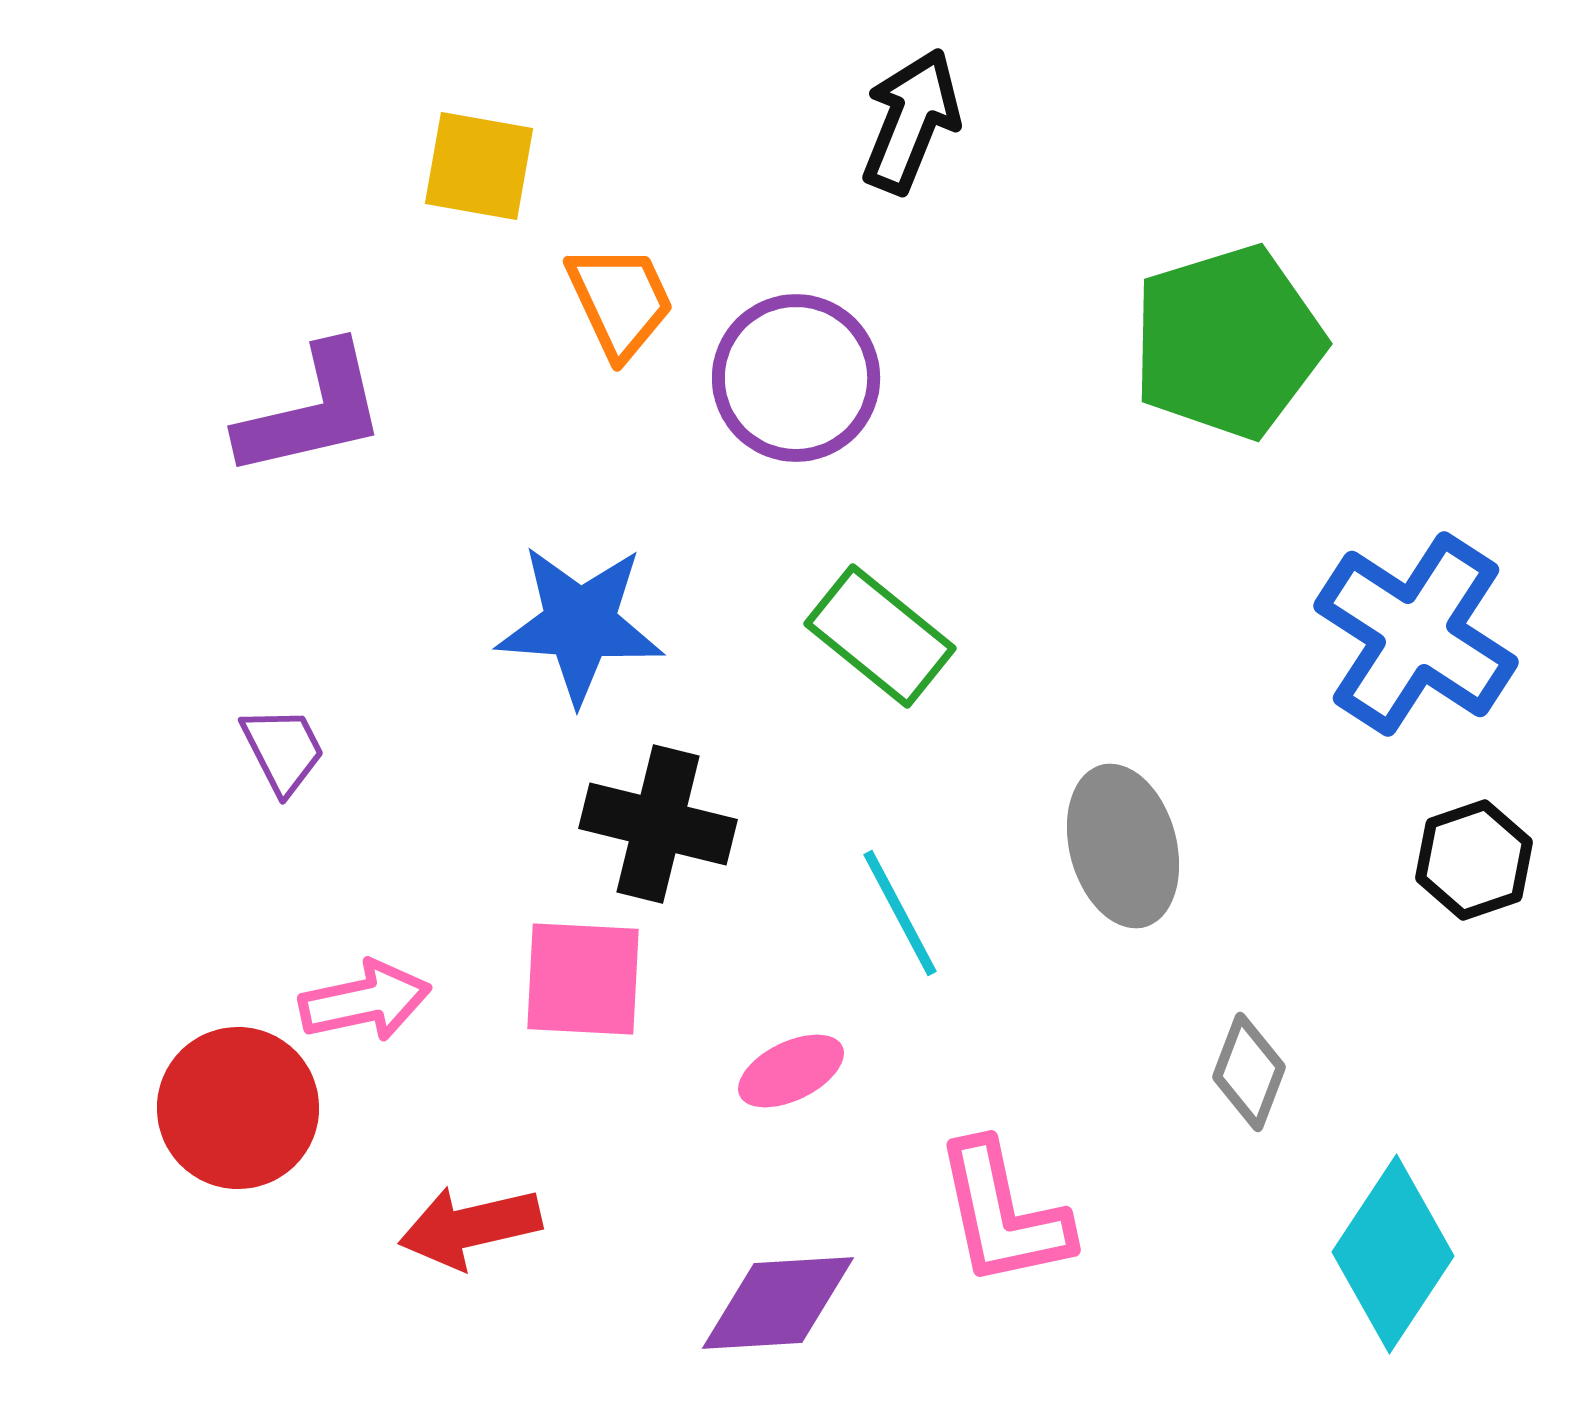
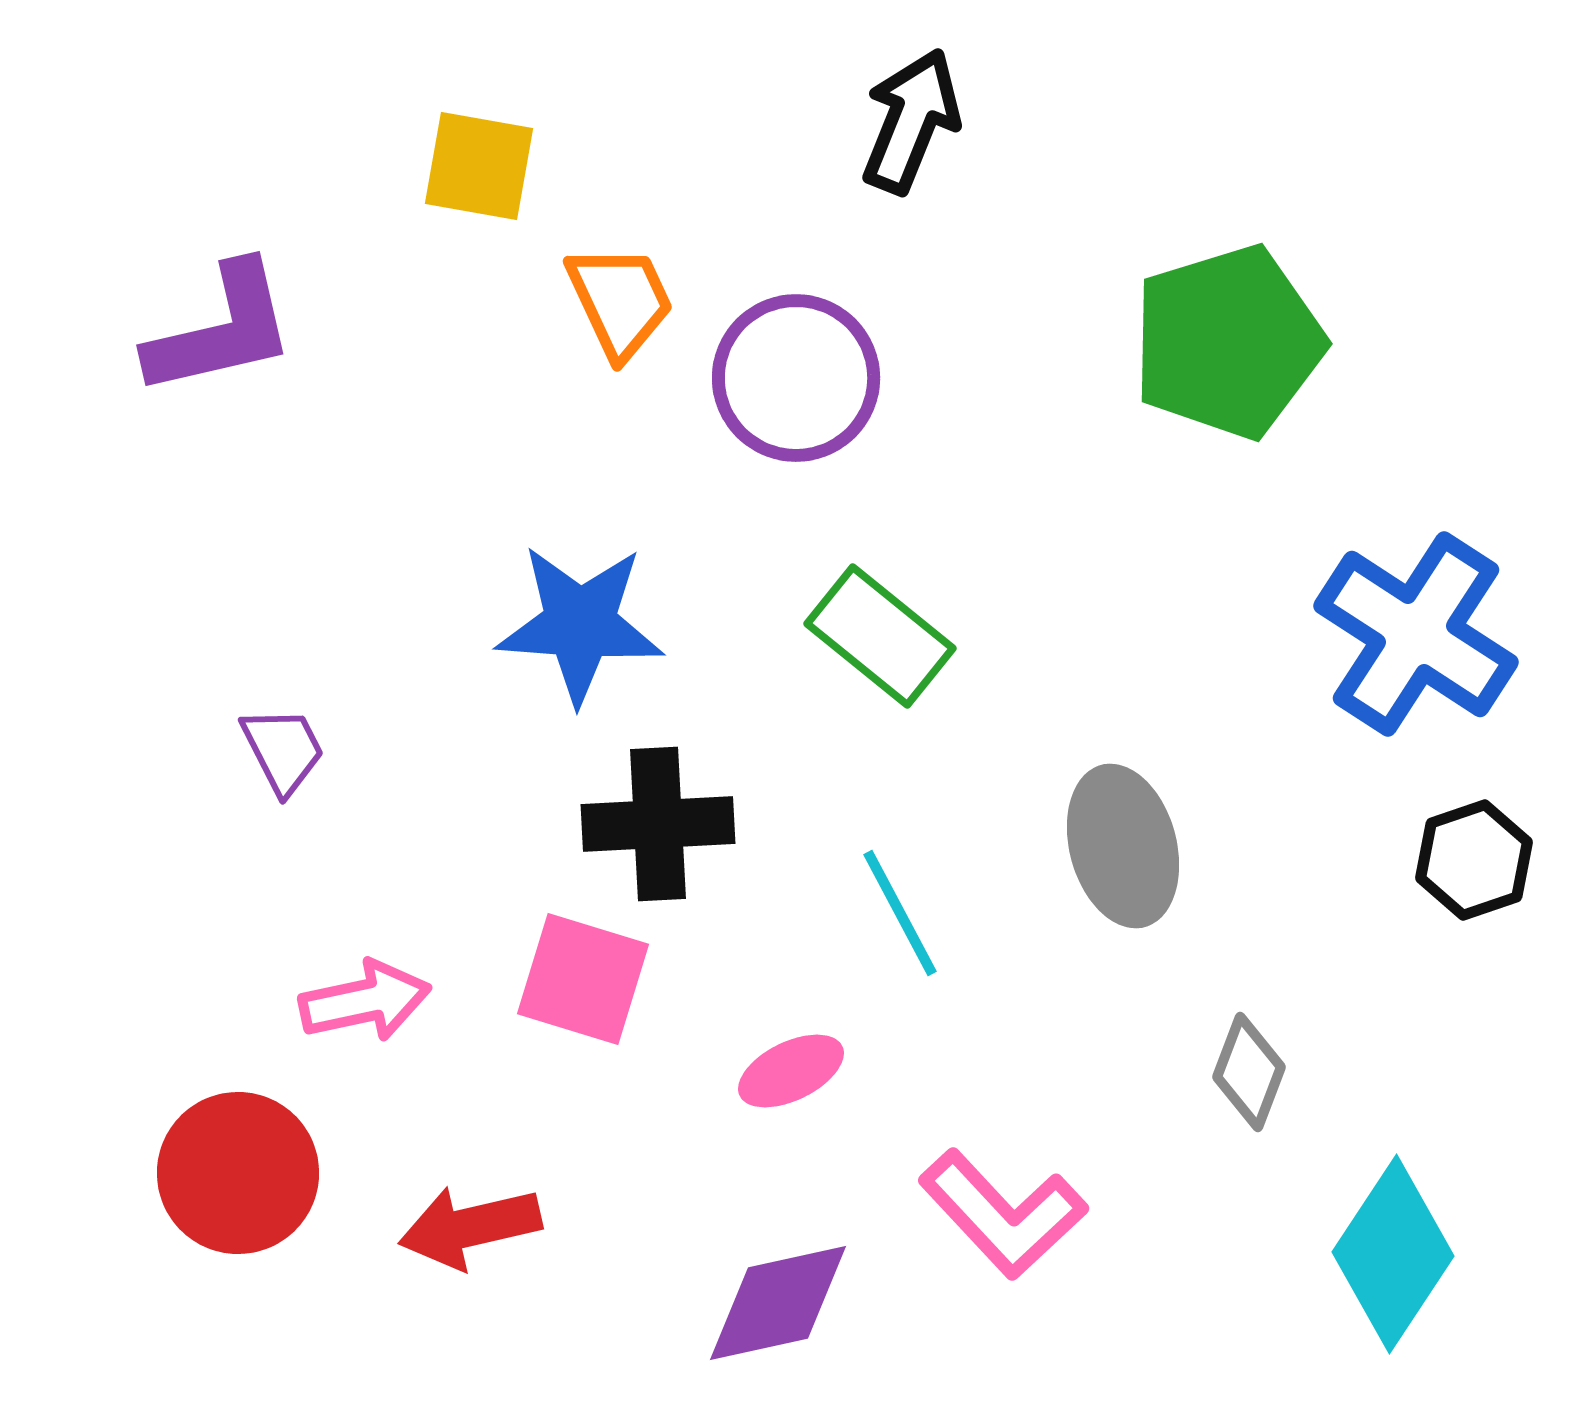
purple L-shape: moved 91 px left, 81 px up
black cross: rotated 17 degrees counterclockwise
pink square: rotated 14 degrees clockwise
red circle: moved 65 px down
pink L-shape: rotated 31 degrees counterclockwise
purple diamond: rotated 9 degrees counterclockwise
